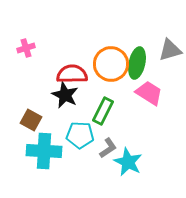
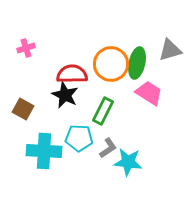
brown square: moved 8 px left, 11 px up
cyan pentagon: moved 1 px left, 3 px down
cyan star: rotated 20 degrees counterclockwise
